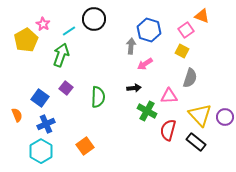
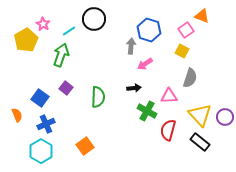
black rectangle: moved 4 px right
